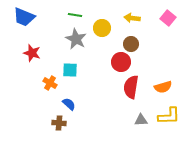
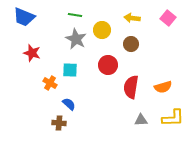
yellow circle: moved 2 px down
red circle: moved 13 px left, 3 px down
yellow L-shape: moved 4 px right, 2 px down
